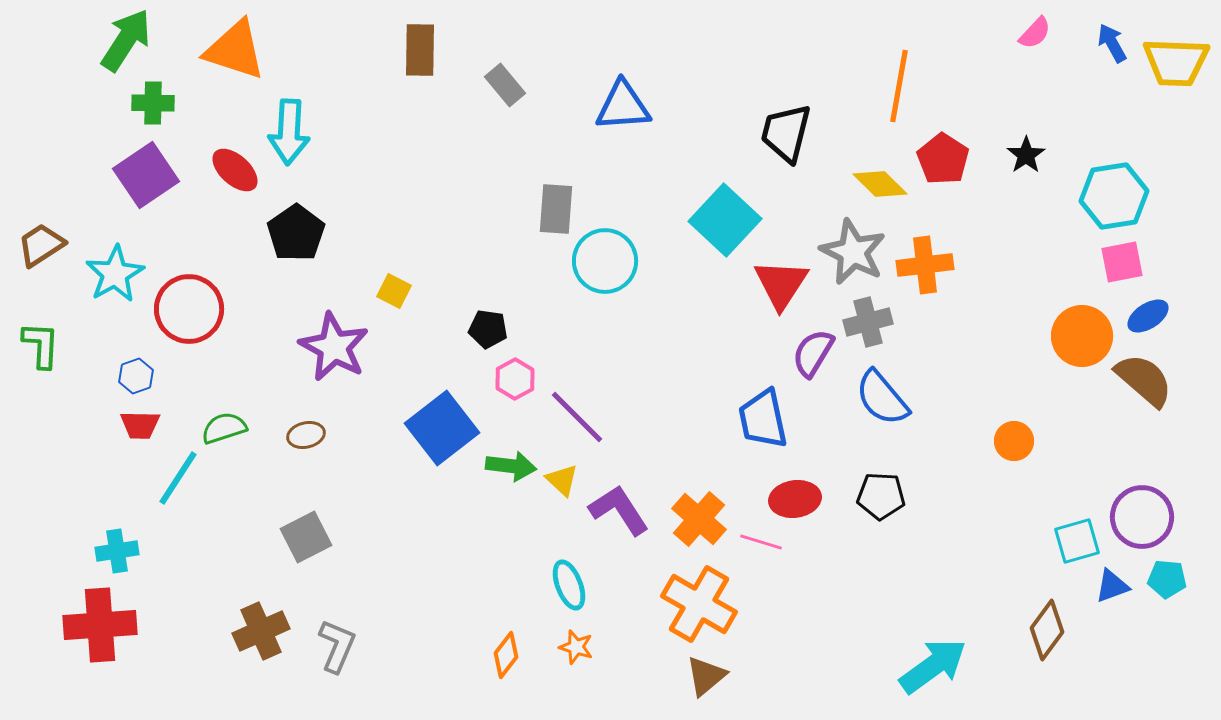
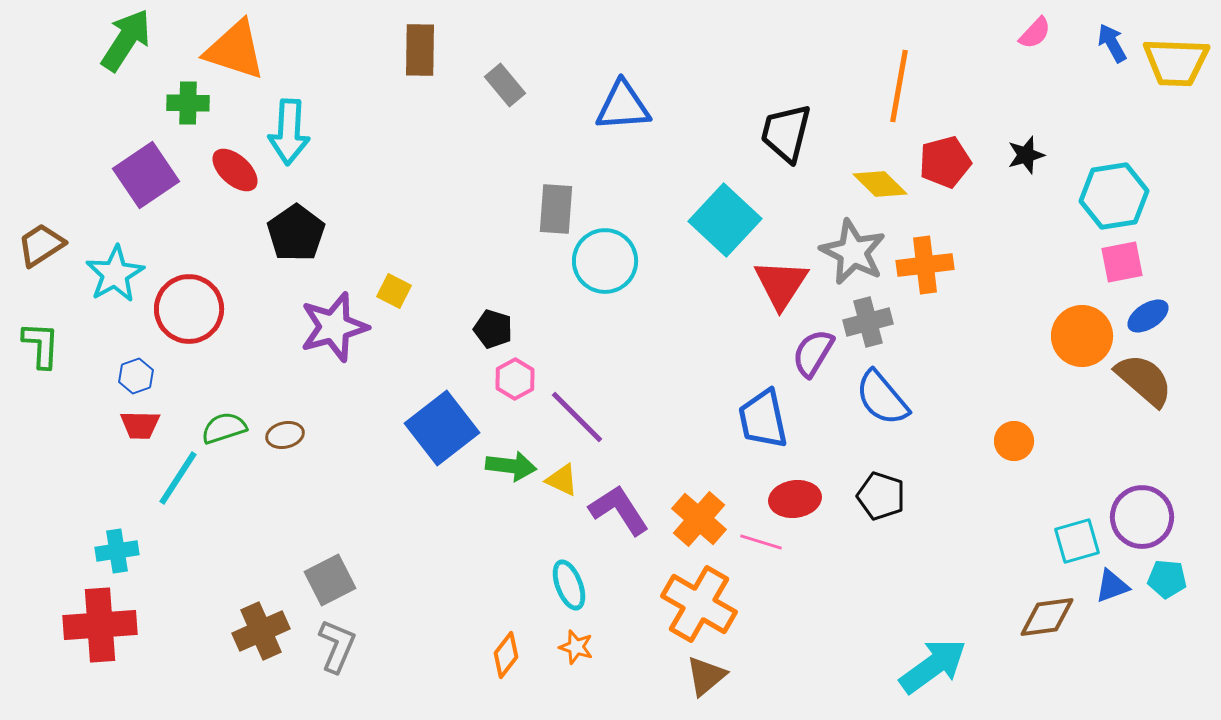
green cross at (153, 103): moved 35 px right
black star at (1026, 155): rotated 18 degrees clockwise
red pentagon at (943, 159): moved 2 px right, 3 px down; rotated 24 degrees clockwise
black pentagon at (488, 329): moved 5 px right; rotated 9 degrees clockwise
purple star at (334, 347): moved 20 px up; rotated 28 degrees clockwise
brown ellipse at (306, 435): moved 21 px left
yellow triangle at (562, 480): rotated 18 degrees counterclockwise
black pentagon at (881, 496): rotated 15 degrees clockwise
gray square at (306, 537): moved 24 px right, 43 px down
brown diamond at (1047, 630): moved 13 px up; rotated 46 degrees clockwise
